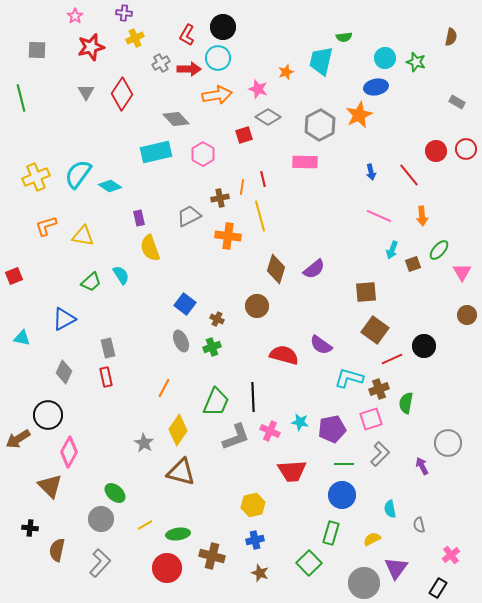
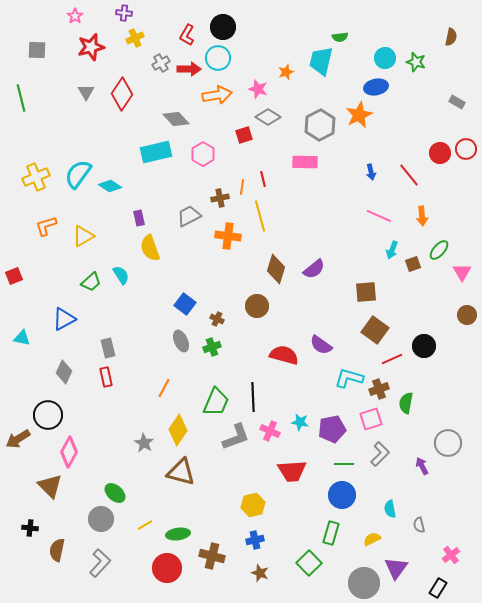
green semicircle at (344, 37): moved 4 px left
red circle at (436, 151): moved 4 px right, 2 px down
yellow triangle at (83, 236): rotated 40 degrees counterclockwise
